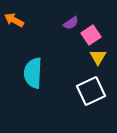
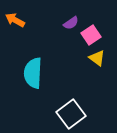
orange arrow: moved 1 px right
yellow triangle: moved 1 px left, 1 px down; rotated 24 degrees counterclockwise
white square: moved 20 px left, 23 px down; rotated 12 degrees counterclockwise
